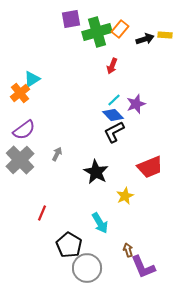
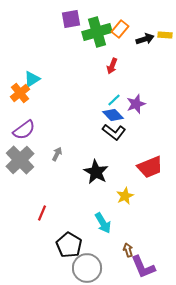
black L-shape: rotated 115 degrees counterclockwise
cyan arrow: moved 3 px right
